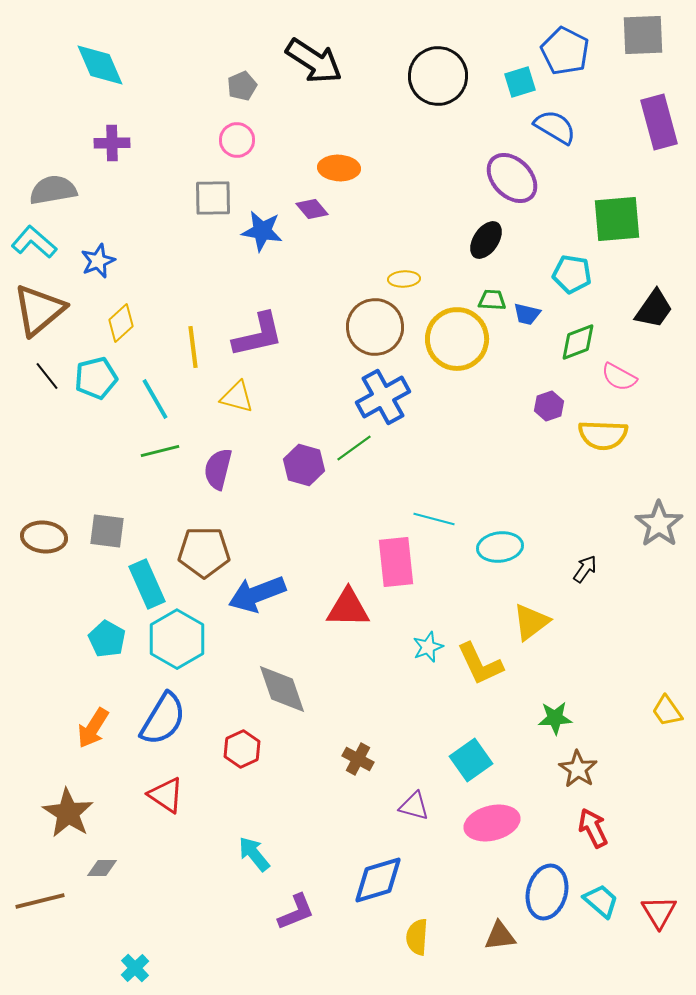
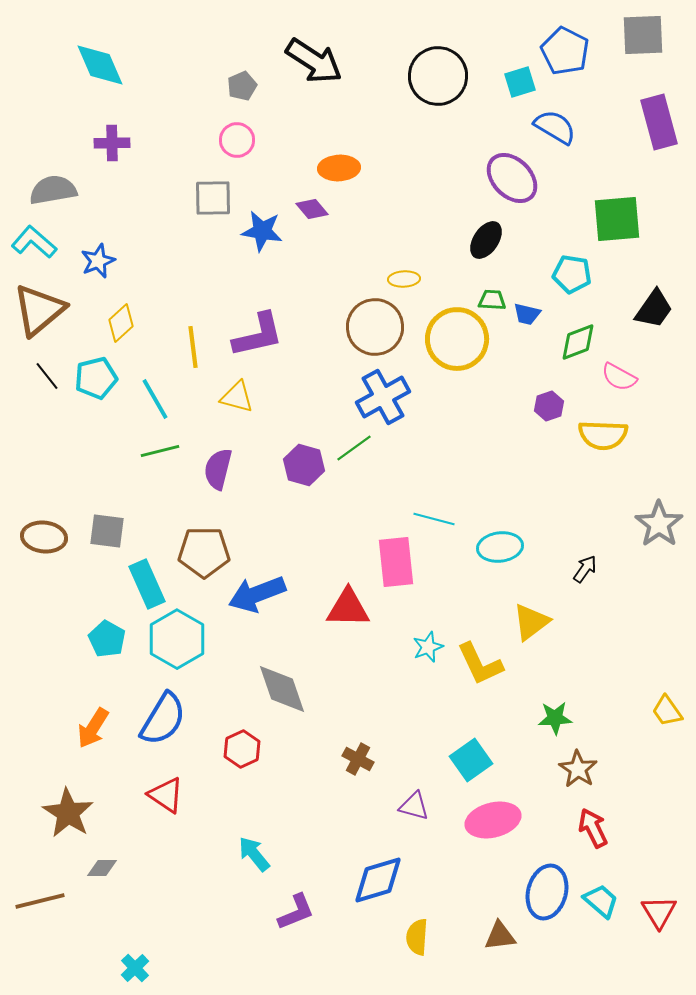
orange ellipse at (339, 168): rotated 6 degrees counterclockwise
pink ellipse at (492, 823): moved 1 px right, 3 px up
